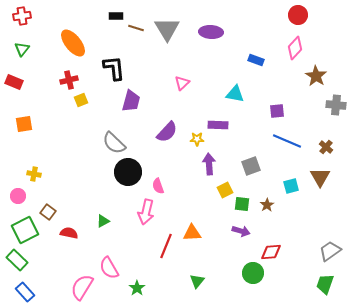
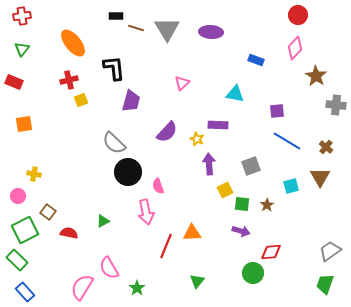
yellow star at (197, 139): rotated 24 degrees clockwise
blue line at (287, 141): rotated 8 degrees clockwise
pink arrow at (146, 212): rotated 25 degrees counterclockwise
